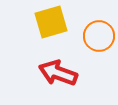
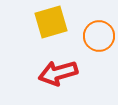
red arrow: rotated 36 degrees counterclockwise
